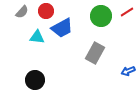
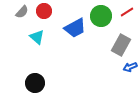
red circle: moved 2 px left
blue trapezoid: moved 13 px right
cyan triangle: rotated 35 degrees clockwise
gray rectangle: moved 26 px right, 8 px up
blue arrow: moved 2 px right, 4 px up
black circle: moved 3 px down
